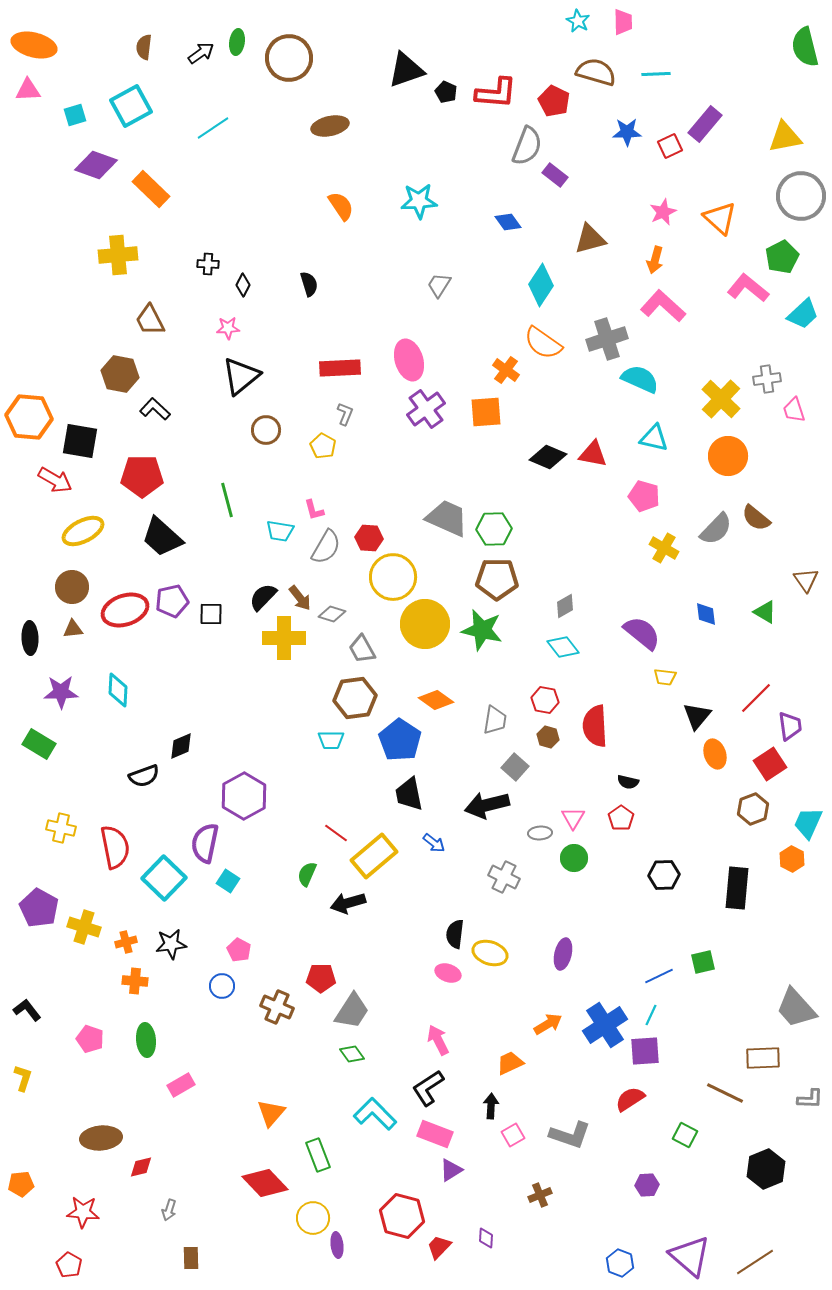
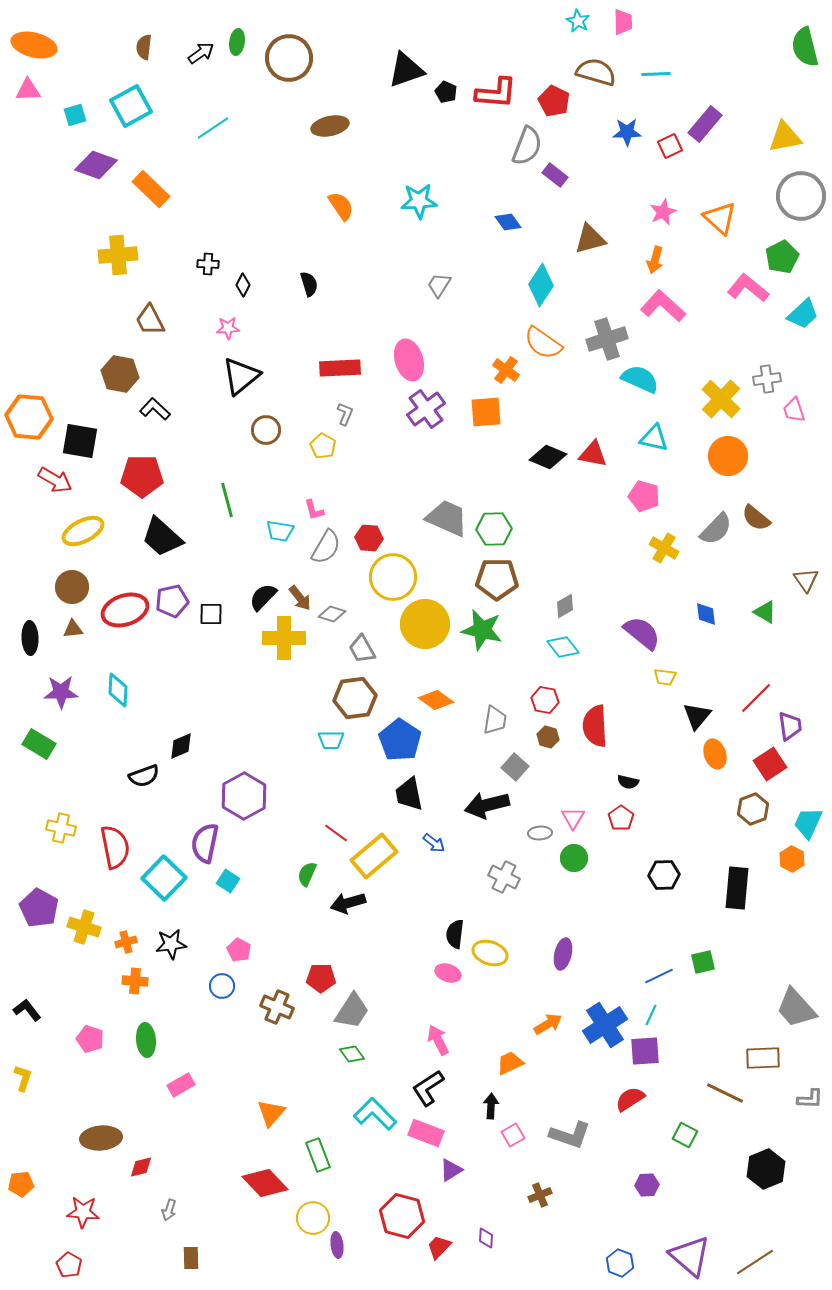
pink rectangle at (435, 1134): moved 9 px left, 1 px up
